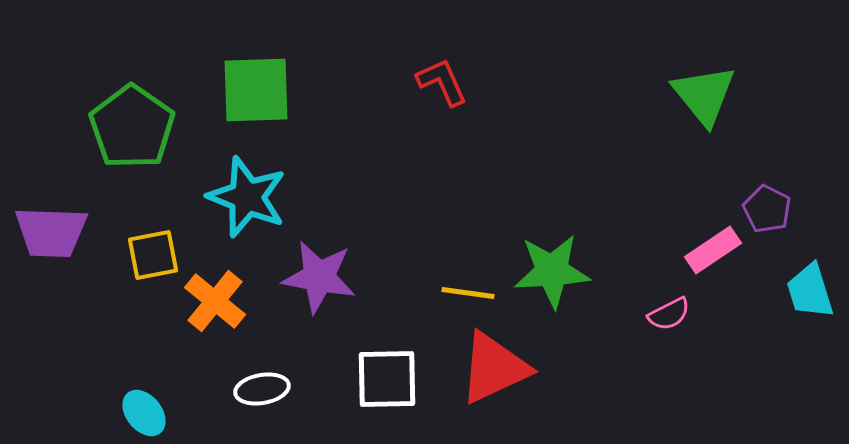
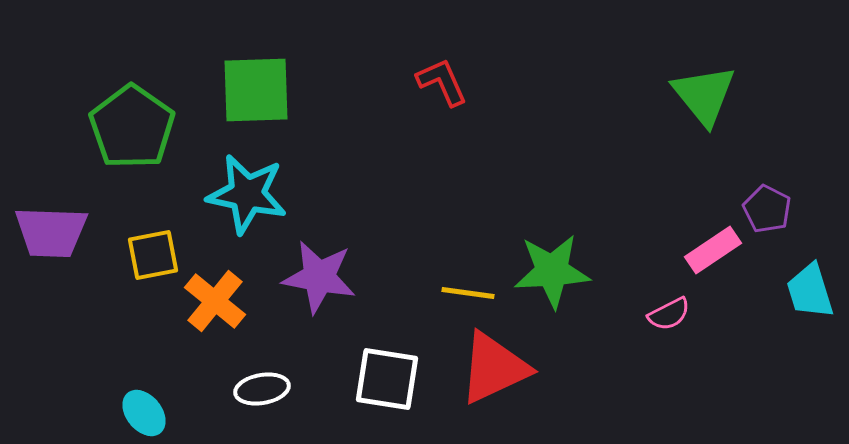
cyan star: moved 3 px up; rotated 10 degrees counterclockwise
white square: rotated 10 degrees clockwise
